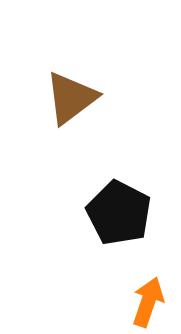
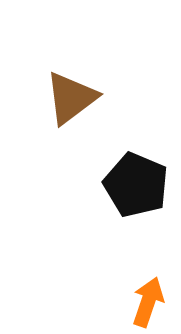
black pentagon: moved 17 px right, 28 px up; rotated 4 degrees counterclockwise
